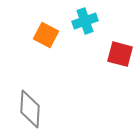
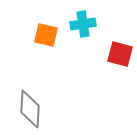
cyan cross: moved 2 px left, 3 px down; rotated 10 degrees clockwise
orange square: rotated 15 degrees counterclockwise
